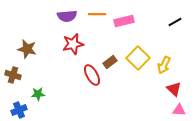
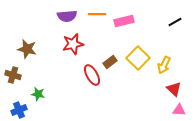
green star: rotated 16 degrees clockwise
